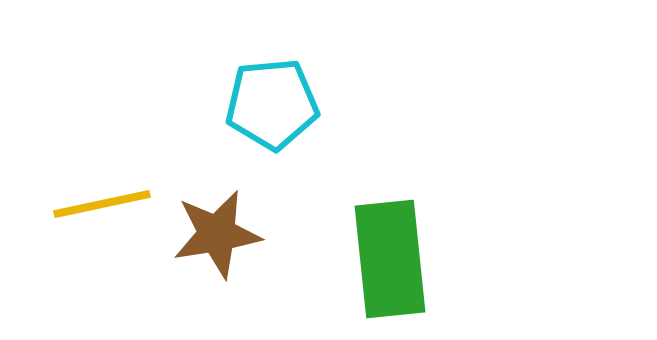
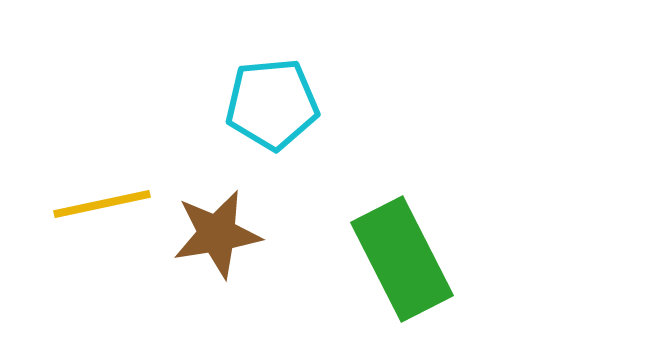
green rectangle: moved 12 px right; rotated 21 degrees counterclockwise
